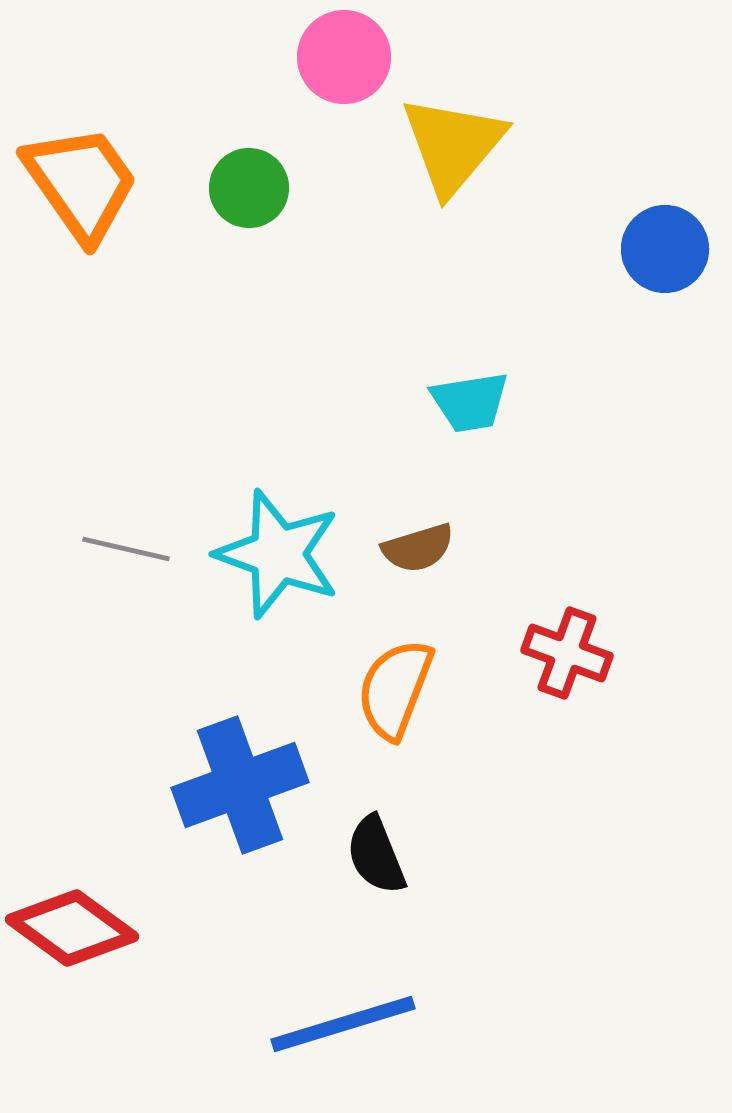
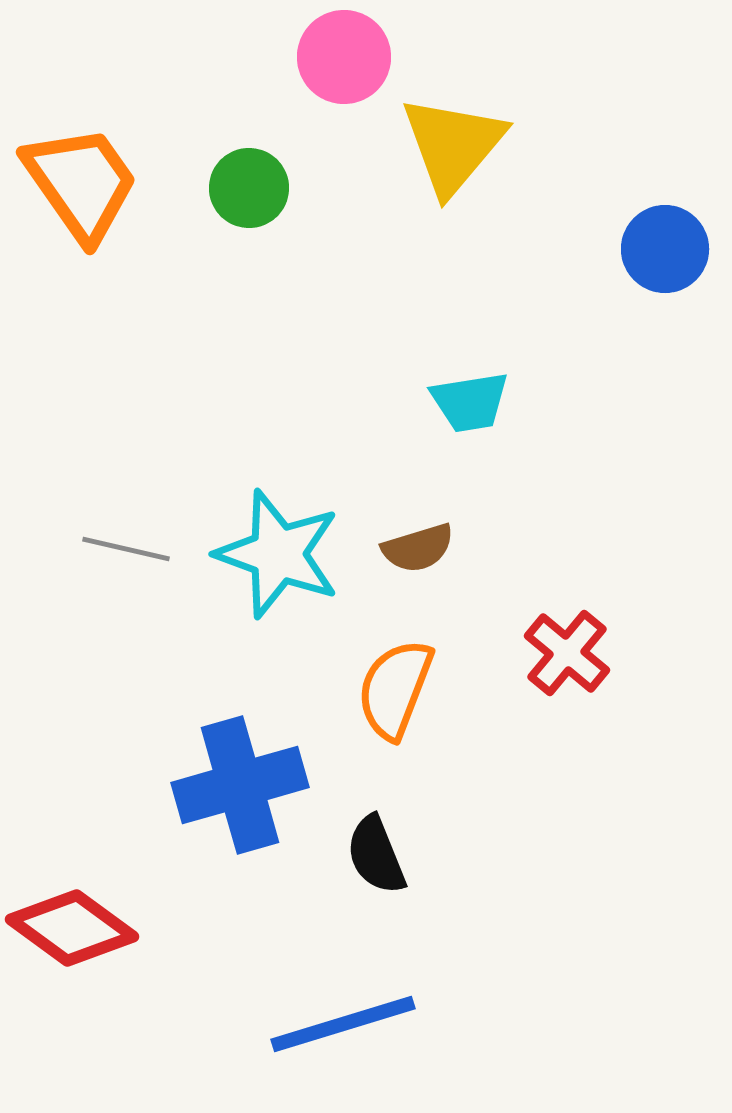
red cross: rotated 20 degrees clockwise
blue cross: rotated 4 degrees clockwise
